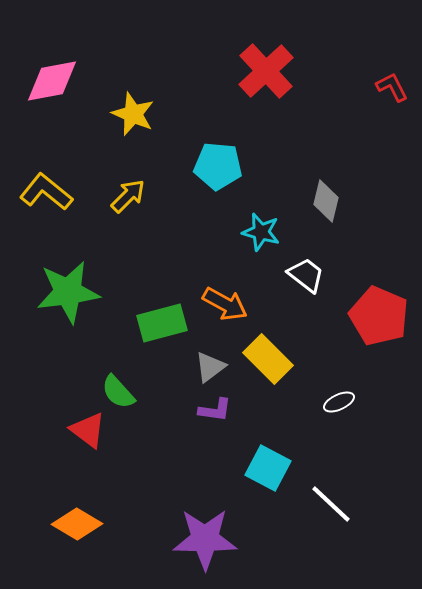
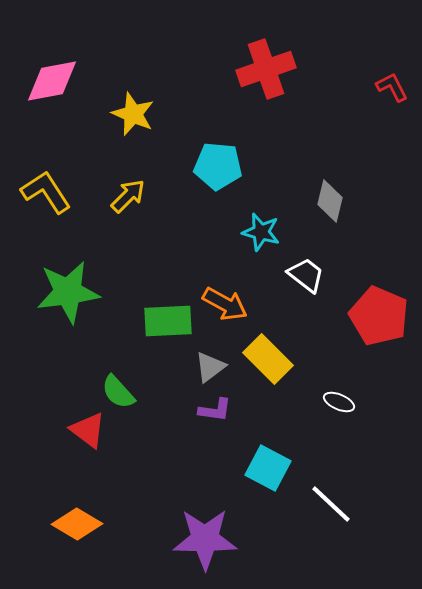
red cross: moved 2 px up; rotated 24 degrees clockwise
yellow L-shape: rotated 18 degrees clockwise
gray diamond: moved 4 px right
green rectangle: moved 6 px right, 2 px up; rotated 12 degrees clockwise
white ellipse: rotated 48 degrees clockwise
